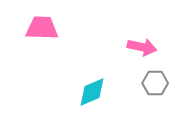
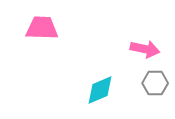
pink arrow: moved 3 px right, 2 px down
cyan diamond: moved 8 px right, 2 px up
